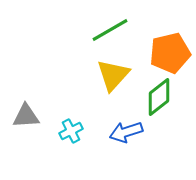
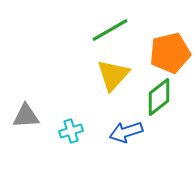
cyan cross: rotated 10 degrees clockwise
